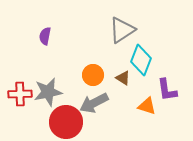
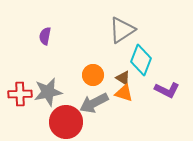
purple L-shape: rotated 55 degrees counterclockwise
orange triangle: moved 23 px left, 13 px up
